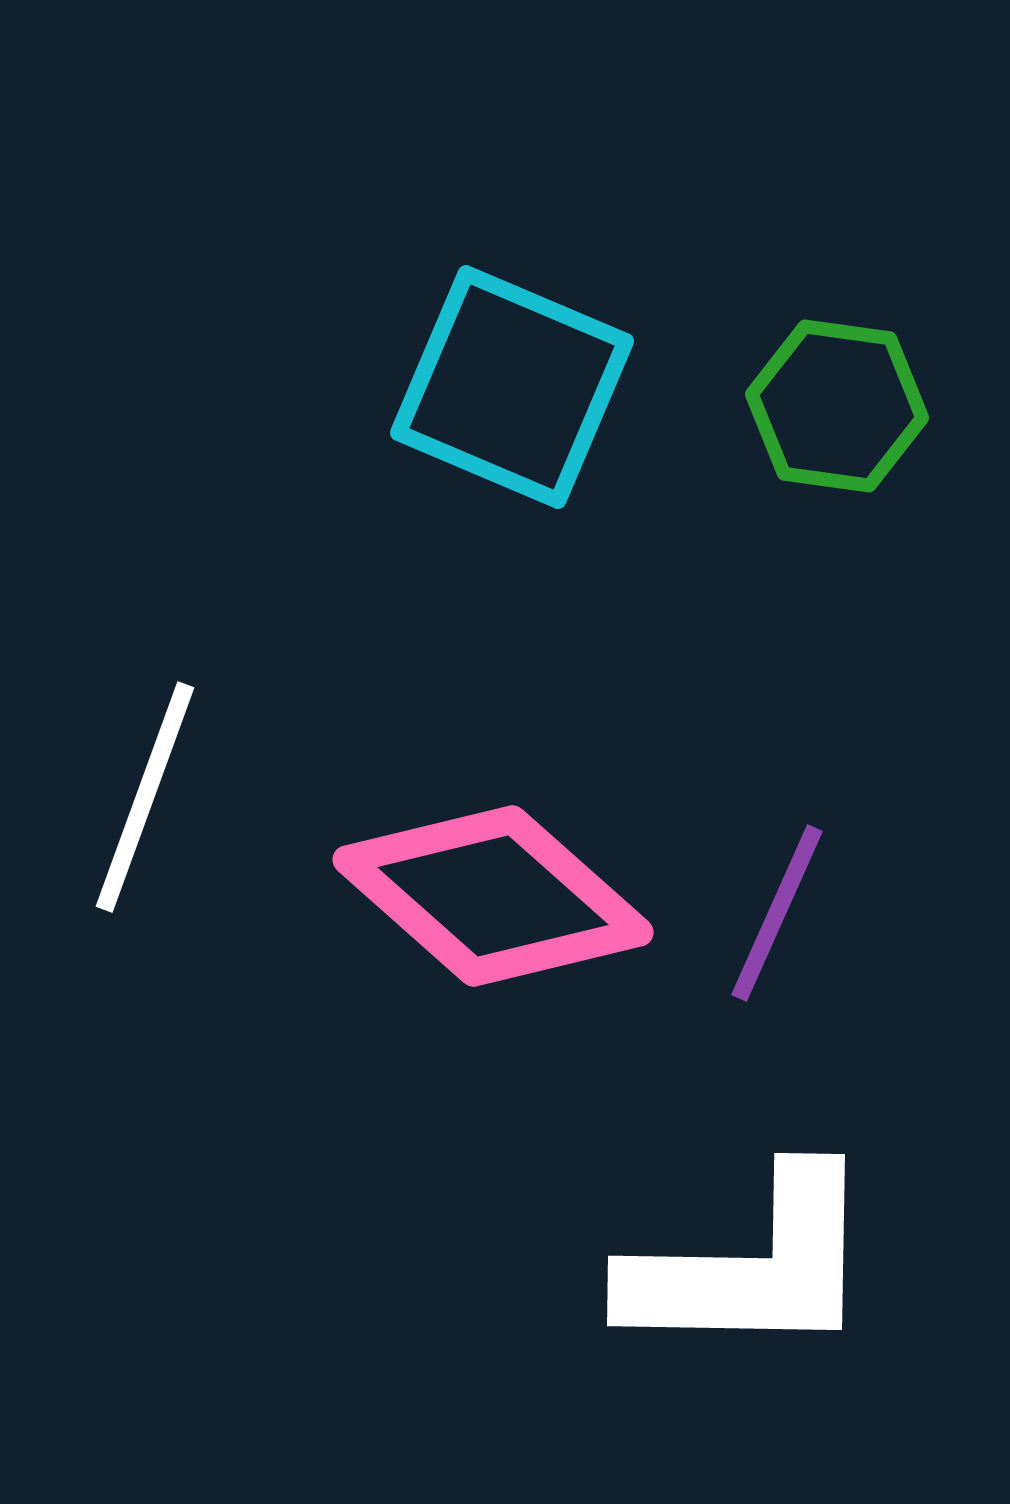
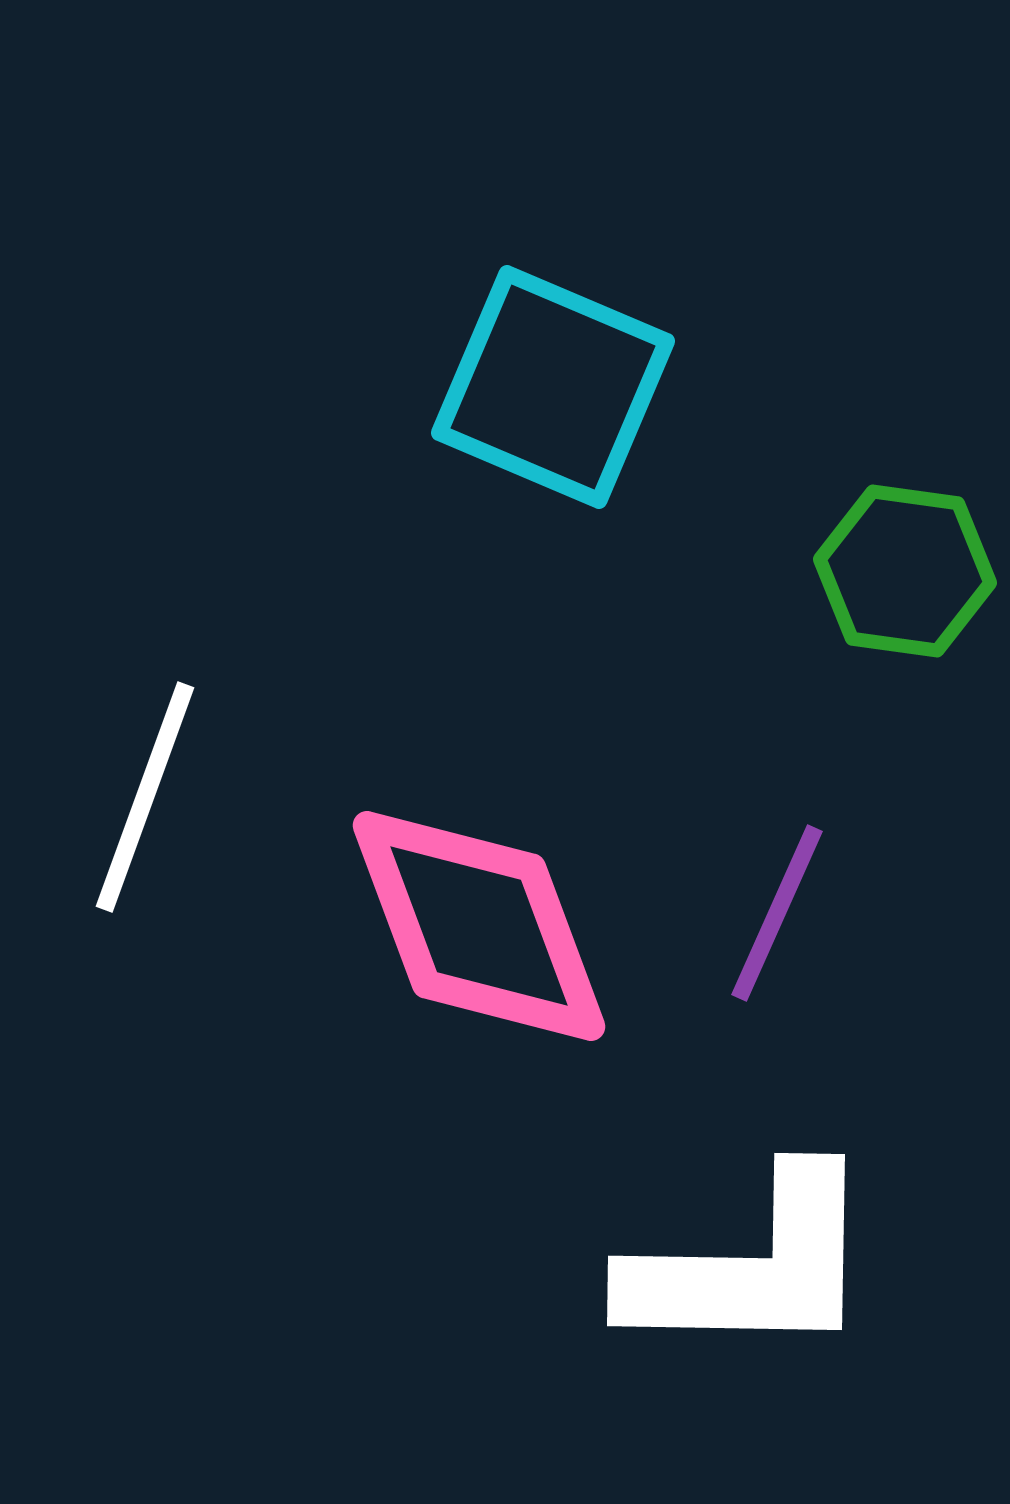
cyan square: moved 41 px right
green hexagon: moved 68 px right, 165 px down
pink diamond: moved 14 px left, 30 px down; rotated 28 degrees clockwise
